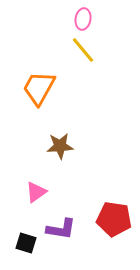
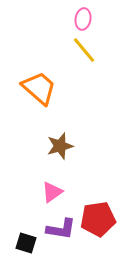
yellow line: moved 1 px right
orange trapezoid: rotated 102 degrees clockwise
brown star: rotated 12 degrees counterclockwise
pink triangle: moved 16 px right
red pentagon: moved 16 px left; rotated 16 degrees counterclockwise
